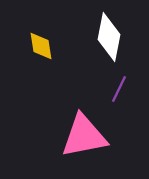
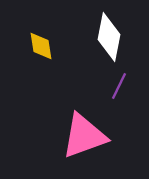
purple line: moved 3 px up
pink triangle: rotated 9 degrees counterclockwise
